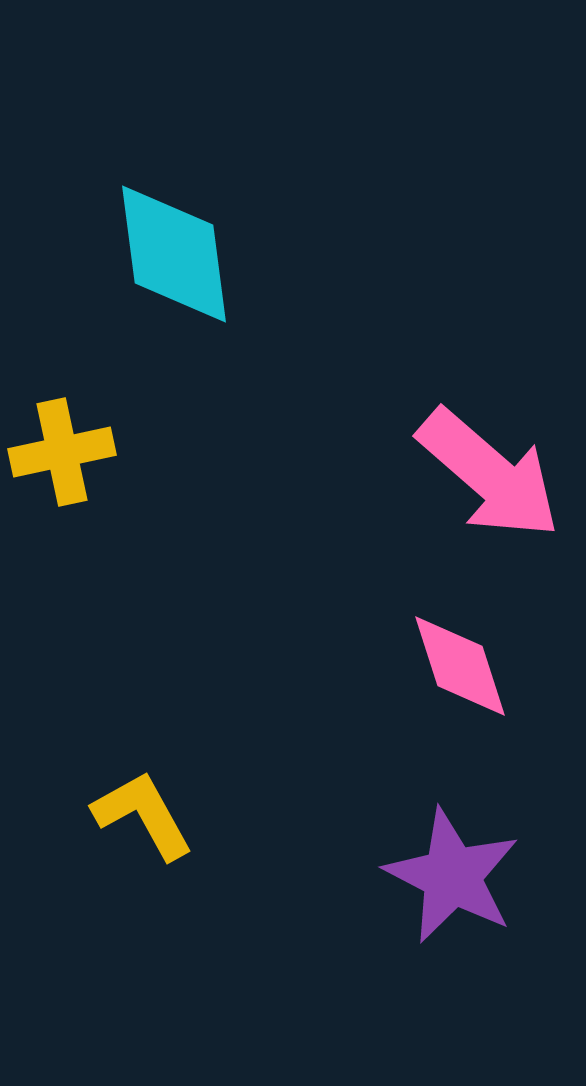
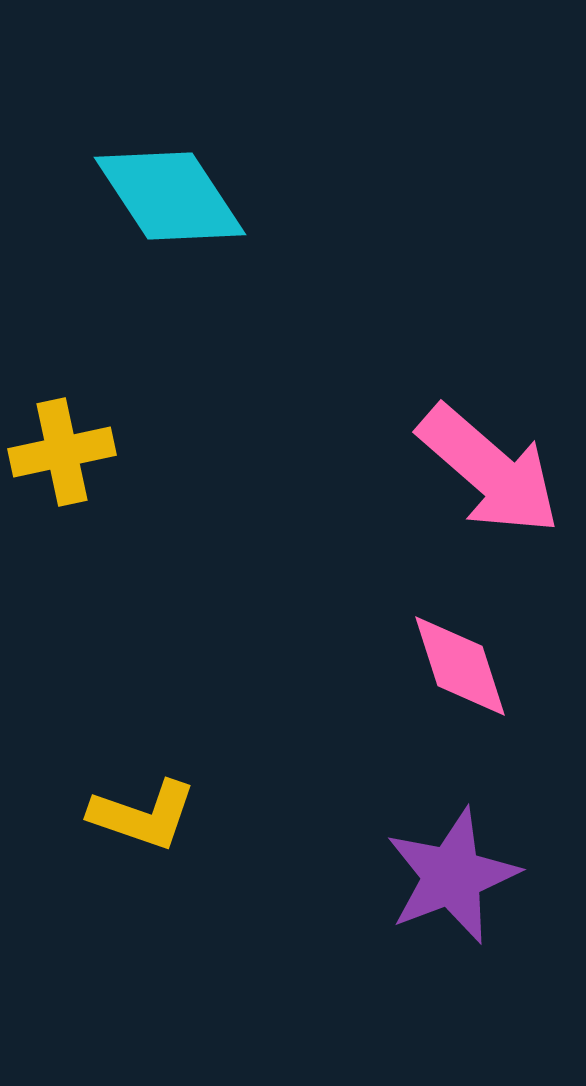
cyan diamond: moved 4 px left, 58 px up; rotated 26 degrees counterclockwise
pink arrow: moved 4 px up
yellow L-shape: rotated 138 degrees clockwise
purple star: rotated 24 degrees clockwise
